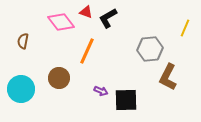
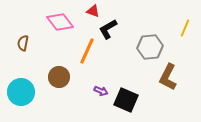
red triangle: moved 7 px right, 1 px up
black L-shape: moved 11 px down
pink diamond: moved 1 px left
brown semicircle: moved 2 px down
gray hexagon: moved 2 px up
brown circle: moved 1 px up
cyan circle: moved 3 px down
black square: rotated 25 degrees clockwise
